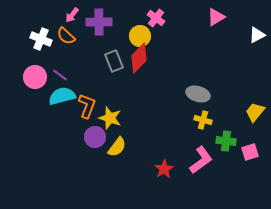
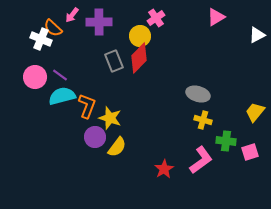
pink cross: rotated 18 degrees clockwise
orange semicircle: moved 13 px left, 8 px up
